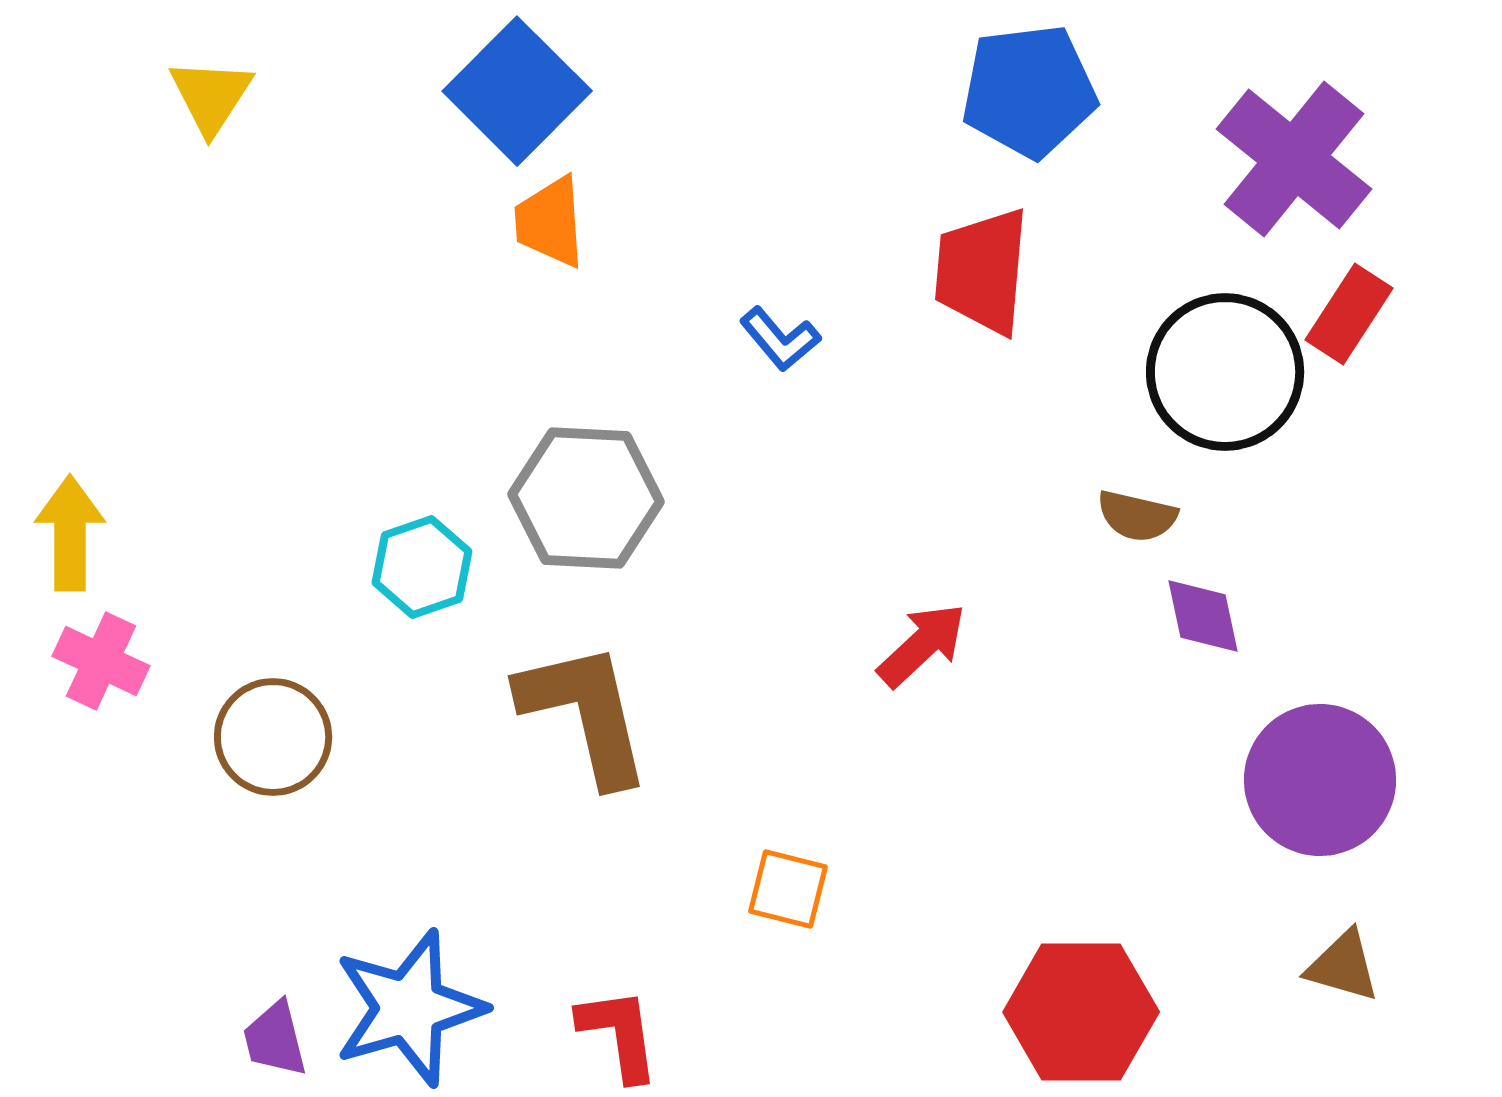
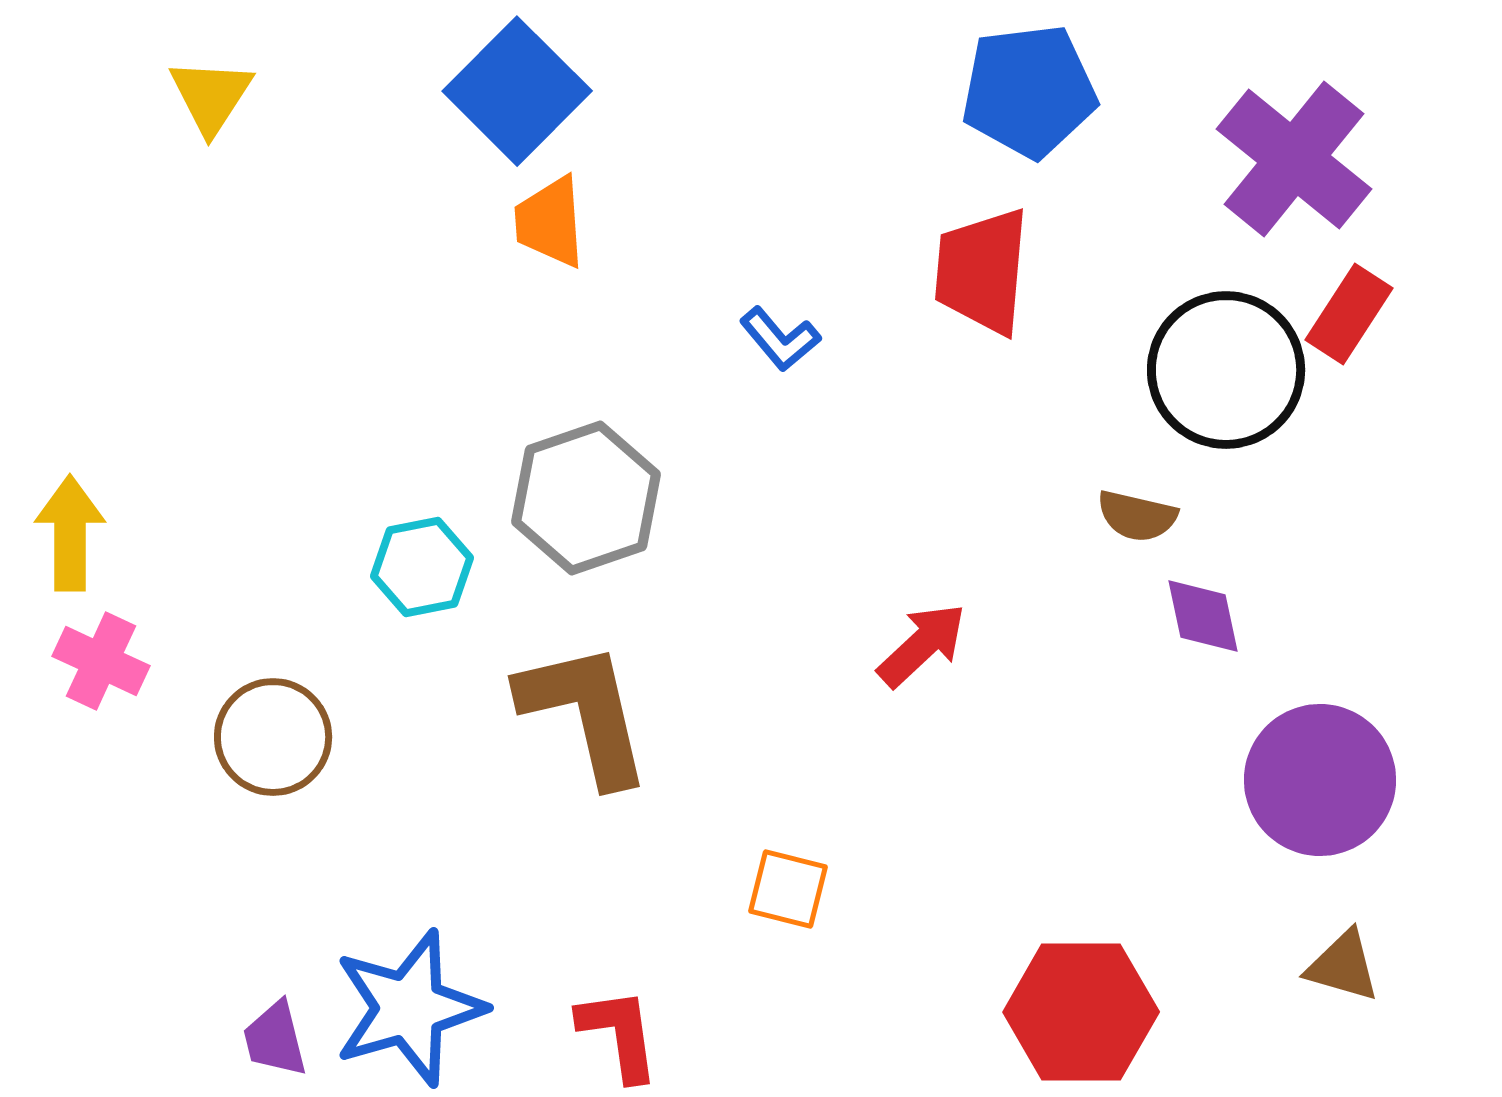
black circle: moved 1 px right, 2 px up
gray hexagon: rotated 22 degrees counterclockwise
cyan hexagon: rotated 8 degrees clockwise
